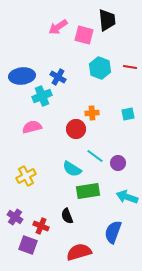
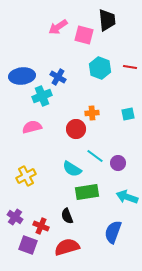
green rectangle: moved 1 px left, 1 px down
red semicircle: moved 12 px left, 5 px up
